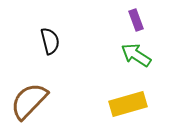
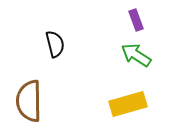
black semicircle: moved 5 px right, 3 px down
brown semicircle: rotated 45 degrees counterclockwise
